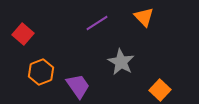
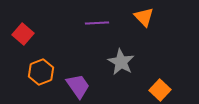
purple line: rotated 30 degrees clockwise
